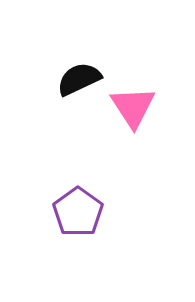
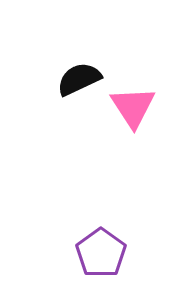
purple pentagon: moved 23 px right, 41 px down
